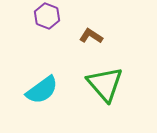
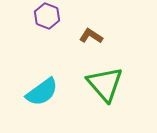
cyan semicircle: moved 2 px down
